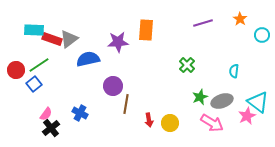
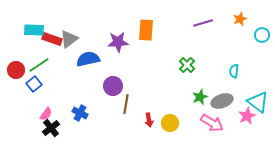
orange star: rotated 16 degrees clockwise
